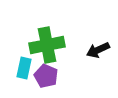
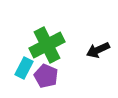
green cross: rotated 16 degrees counterclockwise
cyan rectangle: rotated 15 degrees clockwise
